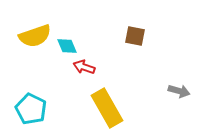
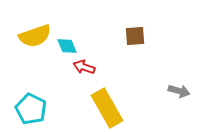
brown square: rotated 15 degrees counterclockwise
